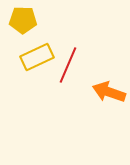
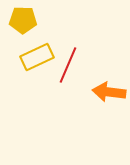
orange arrow: rotated 12 degrees counterclockwise
